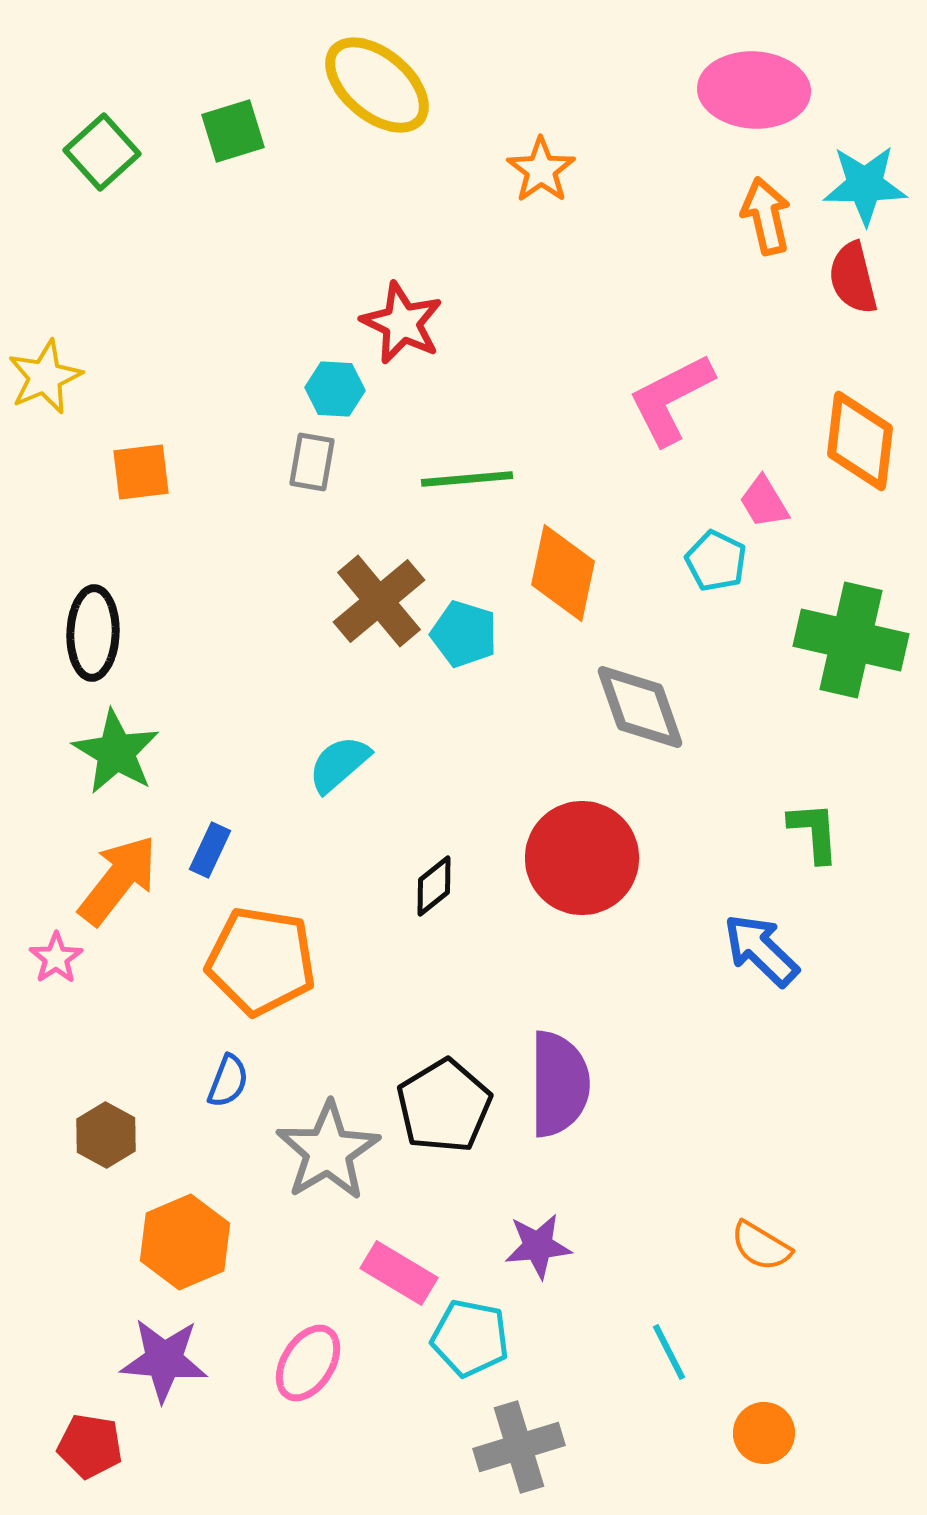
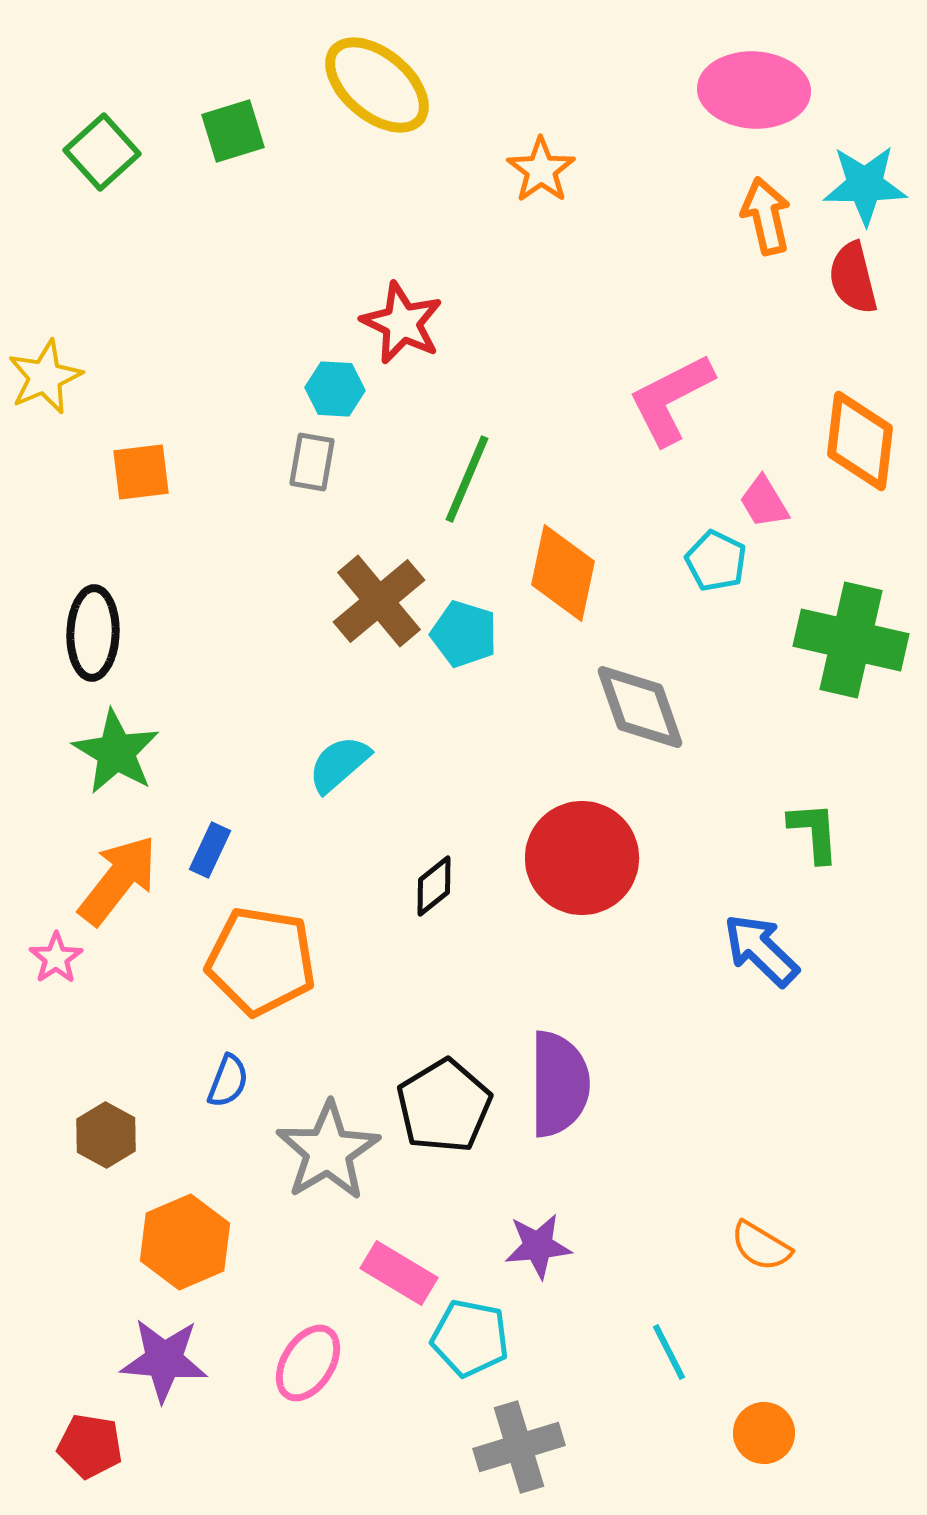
green line at (467, 479): rotated 62 degrees counterclockwise
